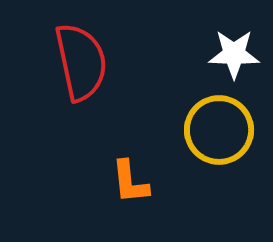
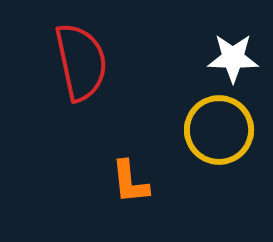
white star: moved 1 px left, 4 px down
